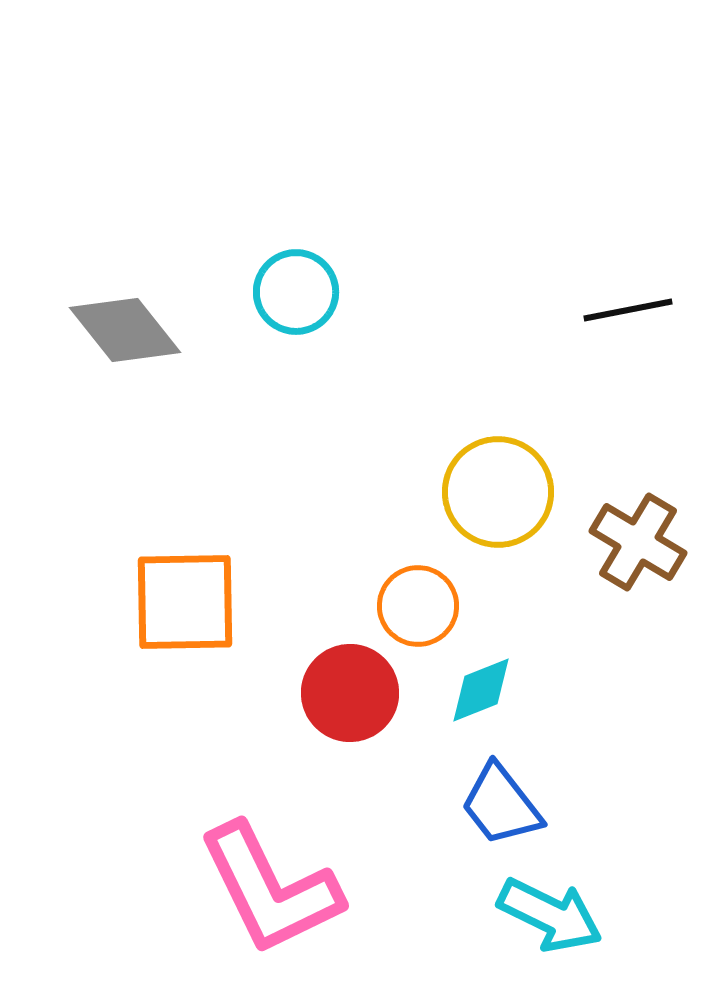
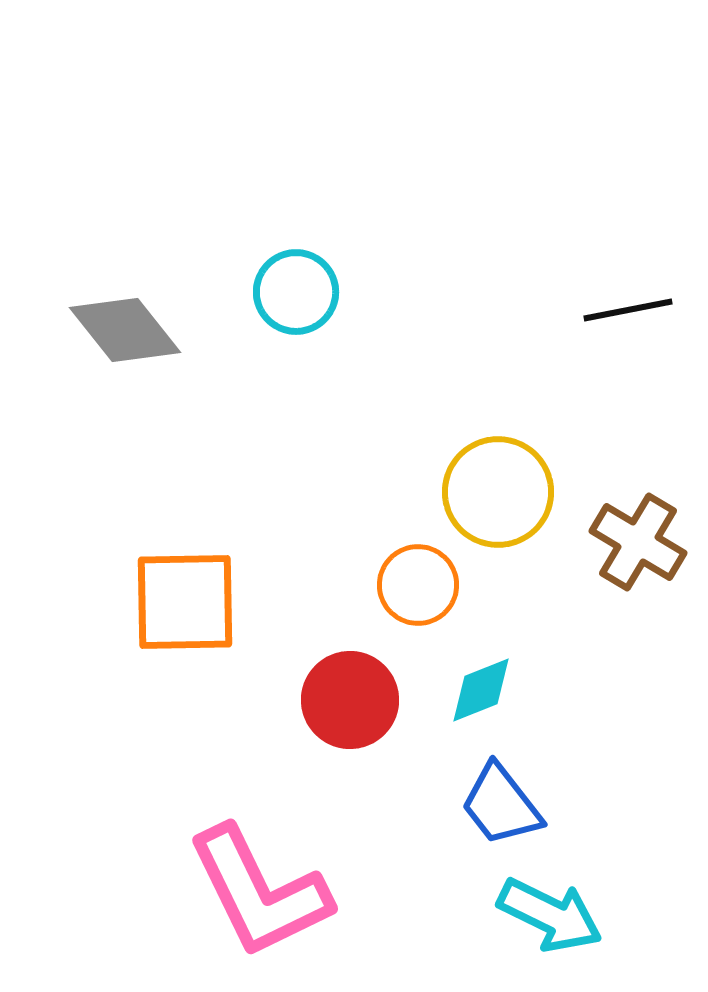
orange circle: moved 21 px up
red circle: moved 7 px down
pink L-shape: moved 11 px left, 3 px down
